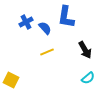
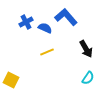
blue L-shape: rotated 130 degrees clockwise
blue semicircle: rotated 24 degrees counterclockwise
black arrow: moved 1 px right, 1 px up
cyan semicircle: rotated 16 degrees counterclockwise
